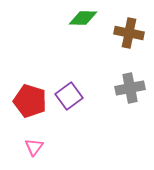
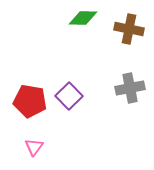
brown cross: moved 4 px up
purple square: rotated 8 degrees counterclockwise
red pentagon: rotated 8 degrees counterclockwise
